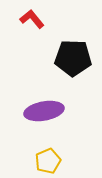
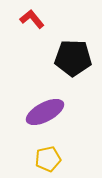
purple ellipse: moved 1 px right, 1 px down; rotated 18 degrees counterclockwise
yellow pentagon: moved 2 px up; rotated 10 degrees clockwise
